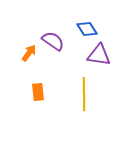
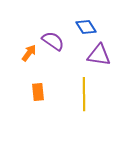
blue diamond: moved 1 px left, 2 px up
